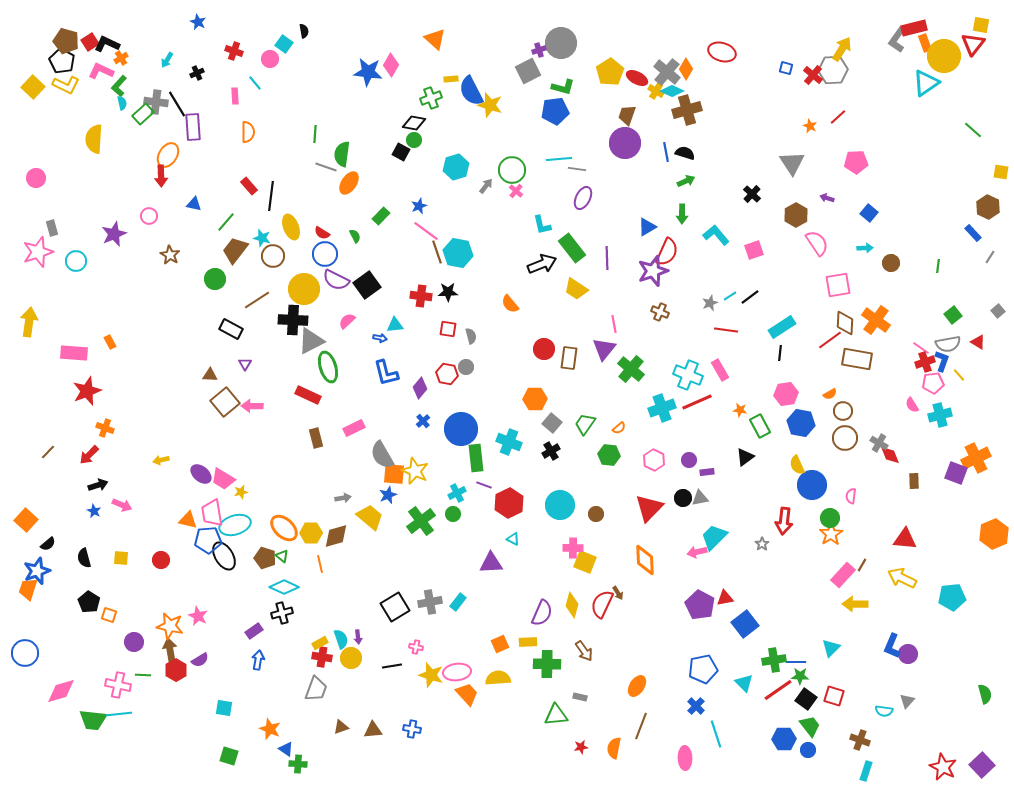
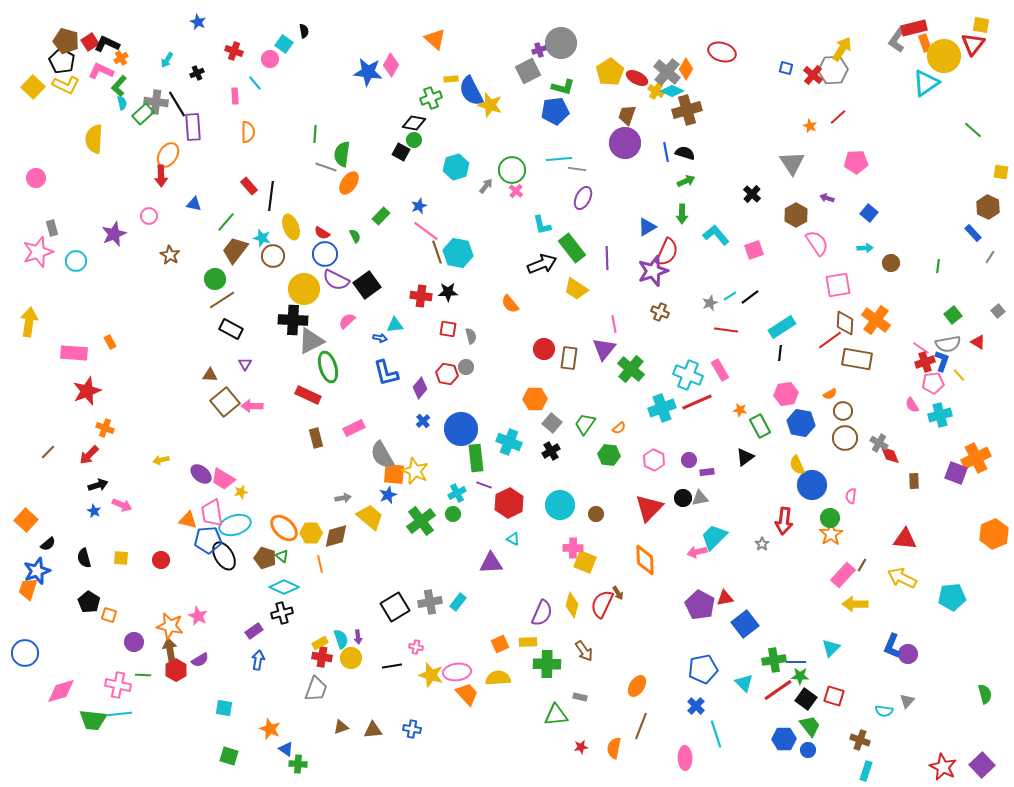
brown line at (257, 300): moved 35 px left
